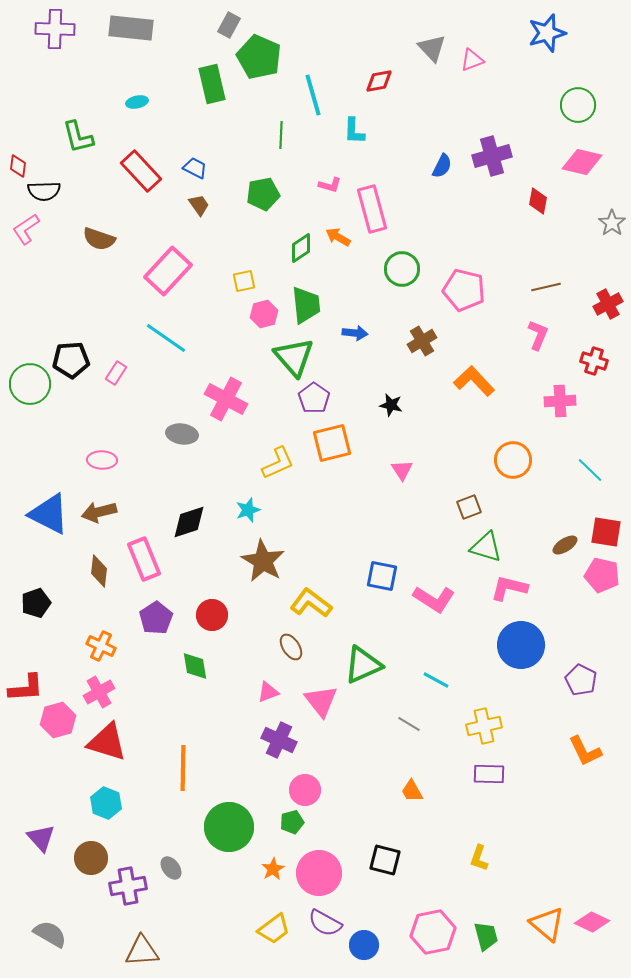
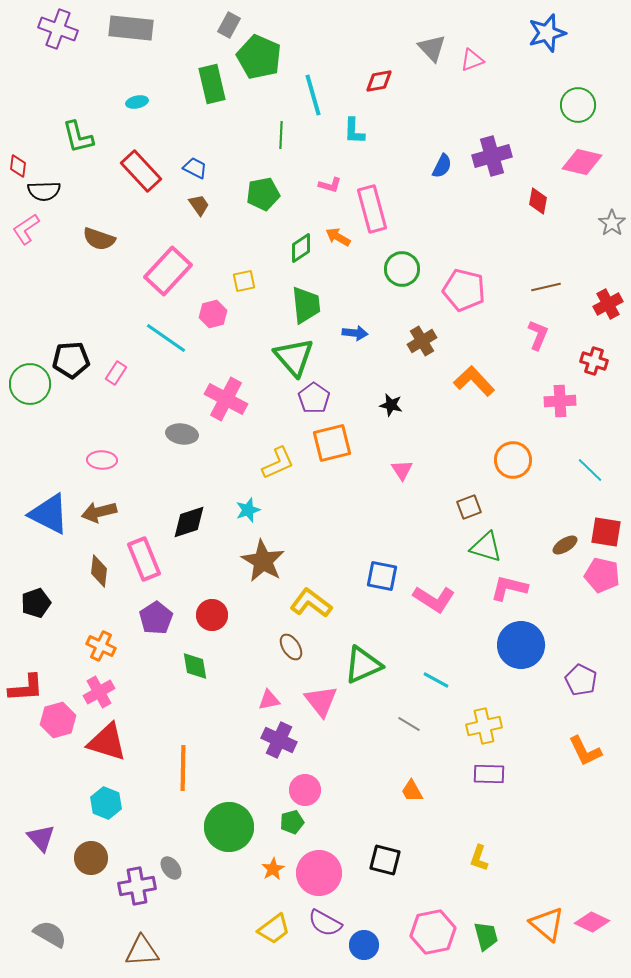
purple cross at (55, 29): moved 3 px right; rotated 18 degrees clockwise
pink hexagon at (264, 314): moved 51 px left
pink triangle at (268, 692): moved 1 px right, 8 px down; rotated 10 degrees clockwise
purple cross at (128, 886): moved 9 px right
